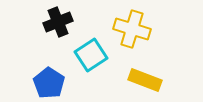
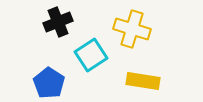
yellow rectangle: moved 2 px left, 1 px down; rotated 12 degrees counterclockwise
